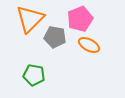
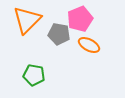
orange triangle: moved 3 px left, 1 px down
gray pentagon: moved 4 px right, 3 px up
